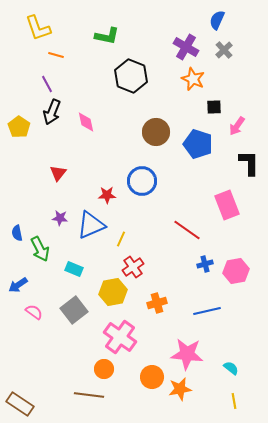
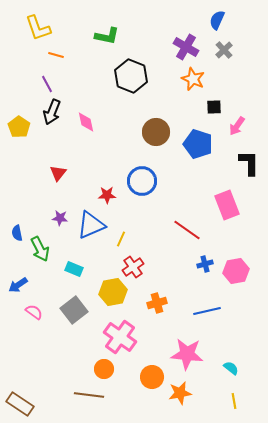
orange star at (180, 389): moved 4 px down
